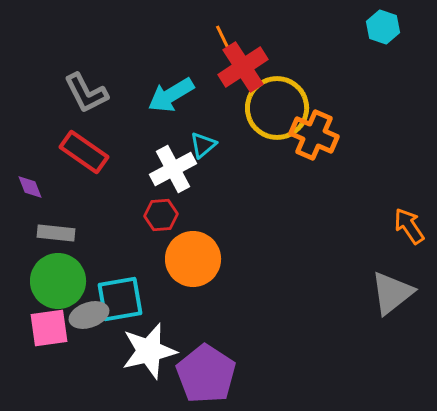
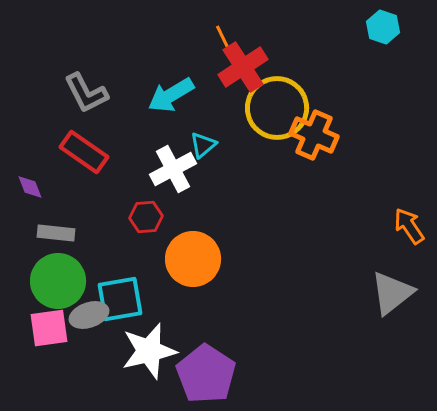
red hexagon: moved 15 px left, 2 px down
